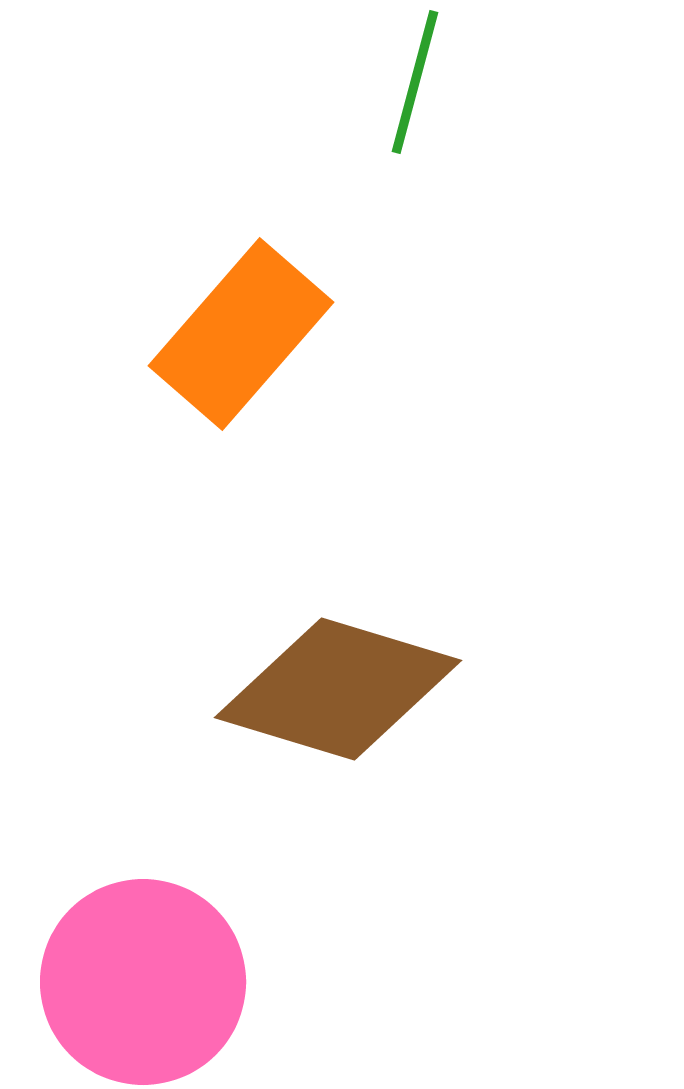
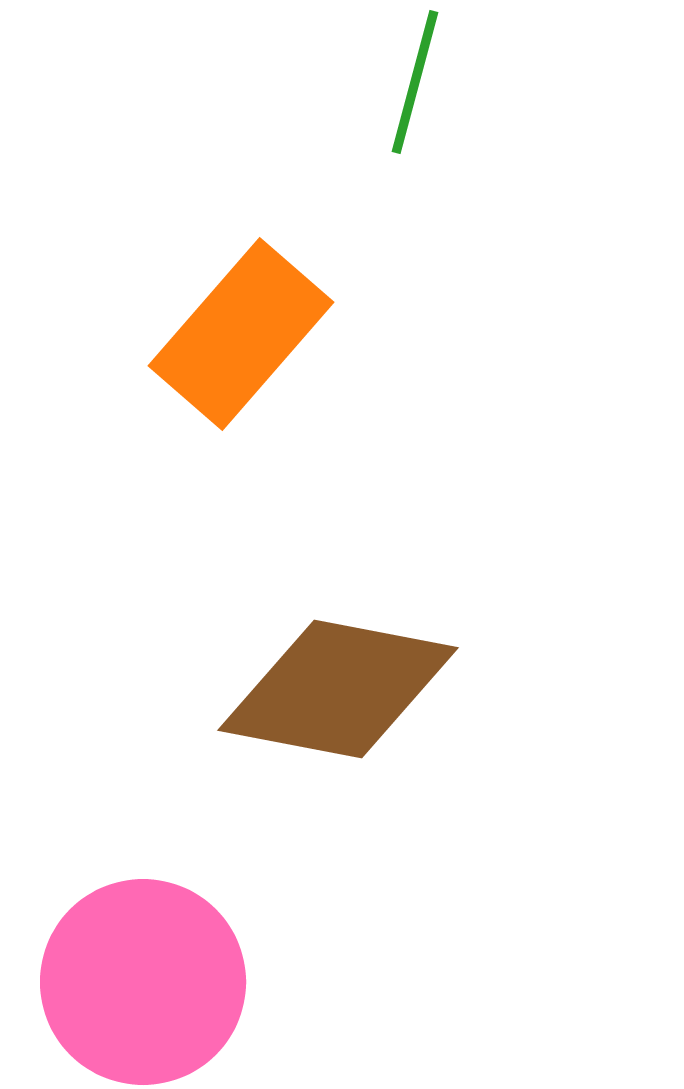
brown diamond: rotated 6 degrees counterclockwise
